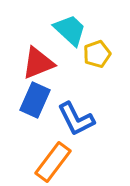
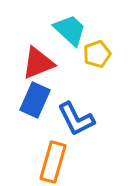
orange rectangle: rotated 21 degrees counterclockwise
